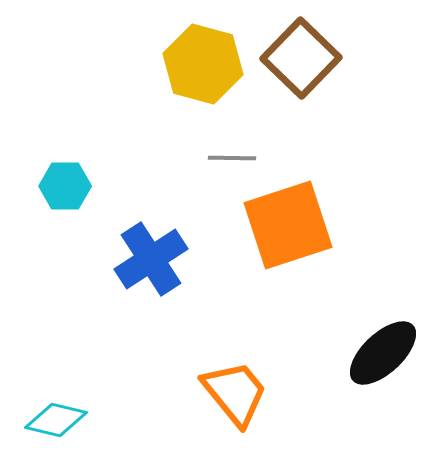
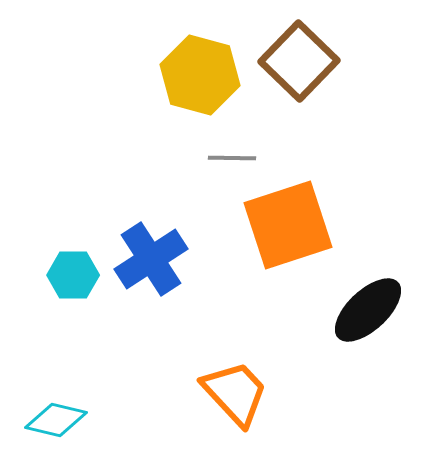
brown square: moved 2 px left, 3 px down
yellow hexagon: moved 3 px left, 11 px down
cyan hexagon: moved 8 px right, 89 px down
black ellipse: moved 15 px left, 43 px up
orange trapezoid: rotated 4 degrees counterclockwise
